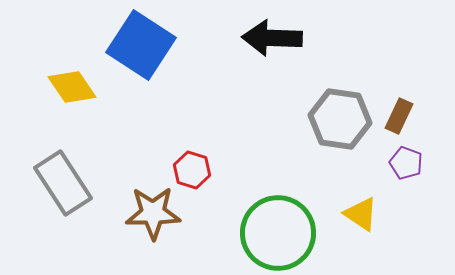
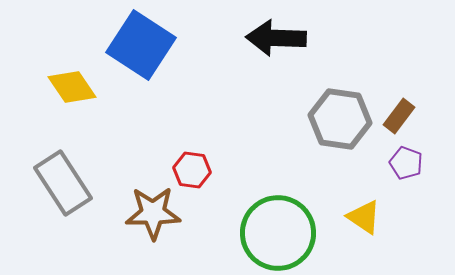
black arrow: moved 4 px right
brown rectangle: rotated 12 degrees clockwise
red hexagon: rotated 9 degrees counterclockwise
yellow triangle: moved 3 px right, 3 px down
